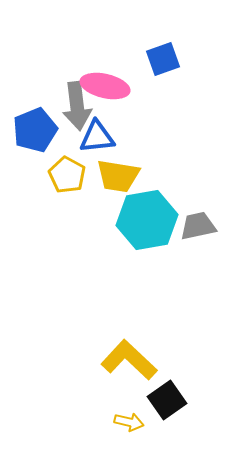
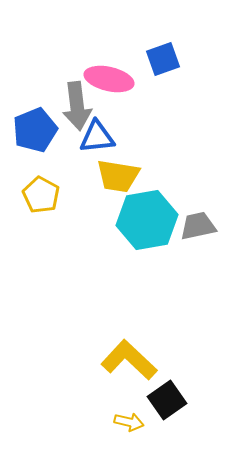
pink ellipse: moved 4 px right, 7 px up
yellow pentagon: moved 26 px left, 20 px down
